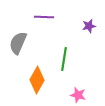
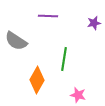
purple line: moved 4 px right, 1 px up
purple star: moved 5 px right, 3 px up
gray semicircle: moved 2 px left, 2 px up; rotated 80 degrees counterclockwise
